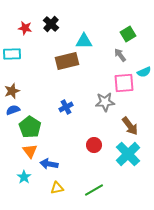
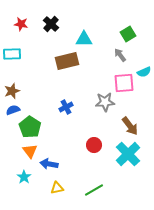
red star: moved 4 px left, 4 px up
cyan triangle: moved 2 px up
